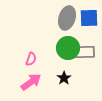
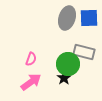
green circle: moved 16 px down
gray rectangle: rotated 15 degrees clockwise
